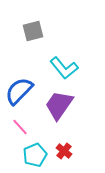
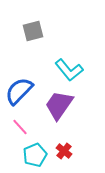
cyan L-shape: moved 5 px right, 2 px down
